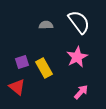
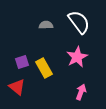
pink arrow: rotated 21 degrees counterclockwise
